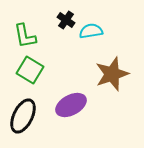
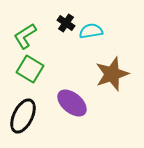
black cross: moved 3 px down
green L-shape: rotated 68 degrees clockwise
green square: moved 1 px up
purple ellipse: moved 1 px right, 2 px up; rotated 68 degrees clockwise
